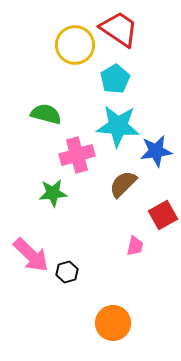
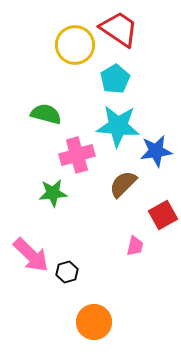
orange circle: moved 19 px left, 1 px up
